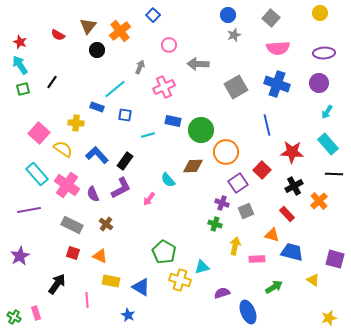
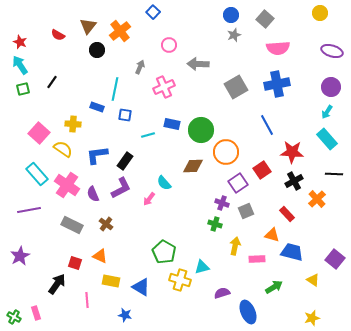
blue square at (153, 15): moved 3 px up
blue circle at (228, 15): moved 3 px right
gray square at (271, 18): moved 6 px left, 1 px down
purple ellipse at (324, 53): moved 8 px right, 2 px up; rotated 20 degrees clockwise
purple circle at (319, 83): moved 12 px right, 4 px down
blue cross at (277, 84): rotated 30 degrees counterclockwise
cyan line at (115, 89): rotated 40 degrees counterclockwise
blue rectangle at (173, 121): moved 1 px left, 3 px down
yellow cross at (76, 123): moved 3 px left, 1 px down
blue line at (267, 125): rotated 15 degrees counterclockwise
cyan rectangle at (328, 144): moved 1 px left, 5 px up
blue L-shape at (97, 155): rotated 55 degrees counterclockwise
red square at (262, 170): rotated 12 degrees clockwise
cyan semicircle at (168, 180): moved 4 px left, 3 px down
black cross at (294, 186): moved 5 px up
orange cross at (319, 201): moved 2 px left, 2 px up
red square at (73, 253): moved 2 px right, 10 px down
purple square at (335, 259): rotated 24 degrees clockwise
blue star at (128, 315): moved 3 px left; rotated 16 degrees counterclockwise
yellow star at (329, 318): moved 17 px left
